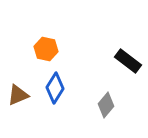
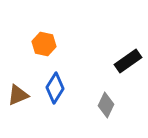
orange hexagon: moved 2 px left, 5 px up
black rectangle: rotated 72 degrees counterclockwise
gray diamond: rotated 15 degrees counterclockwise
